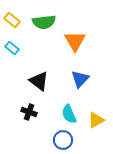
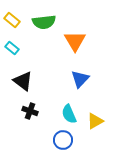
black triangle: moved 16 px left
black cross: moved 1 px right, 1 px up
yellow triangle: moved 1 px left, 1 px down
